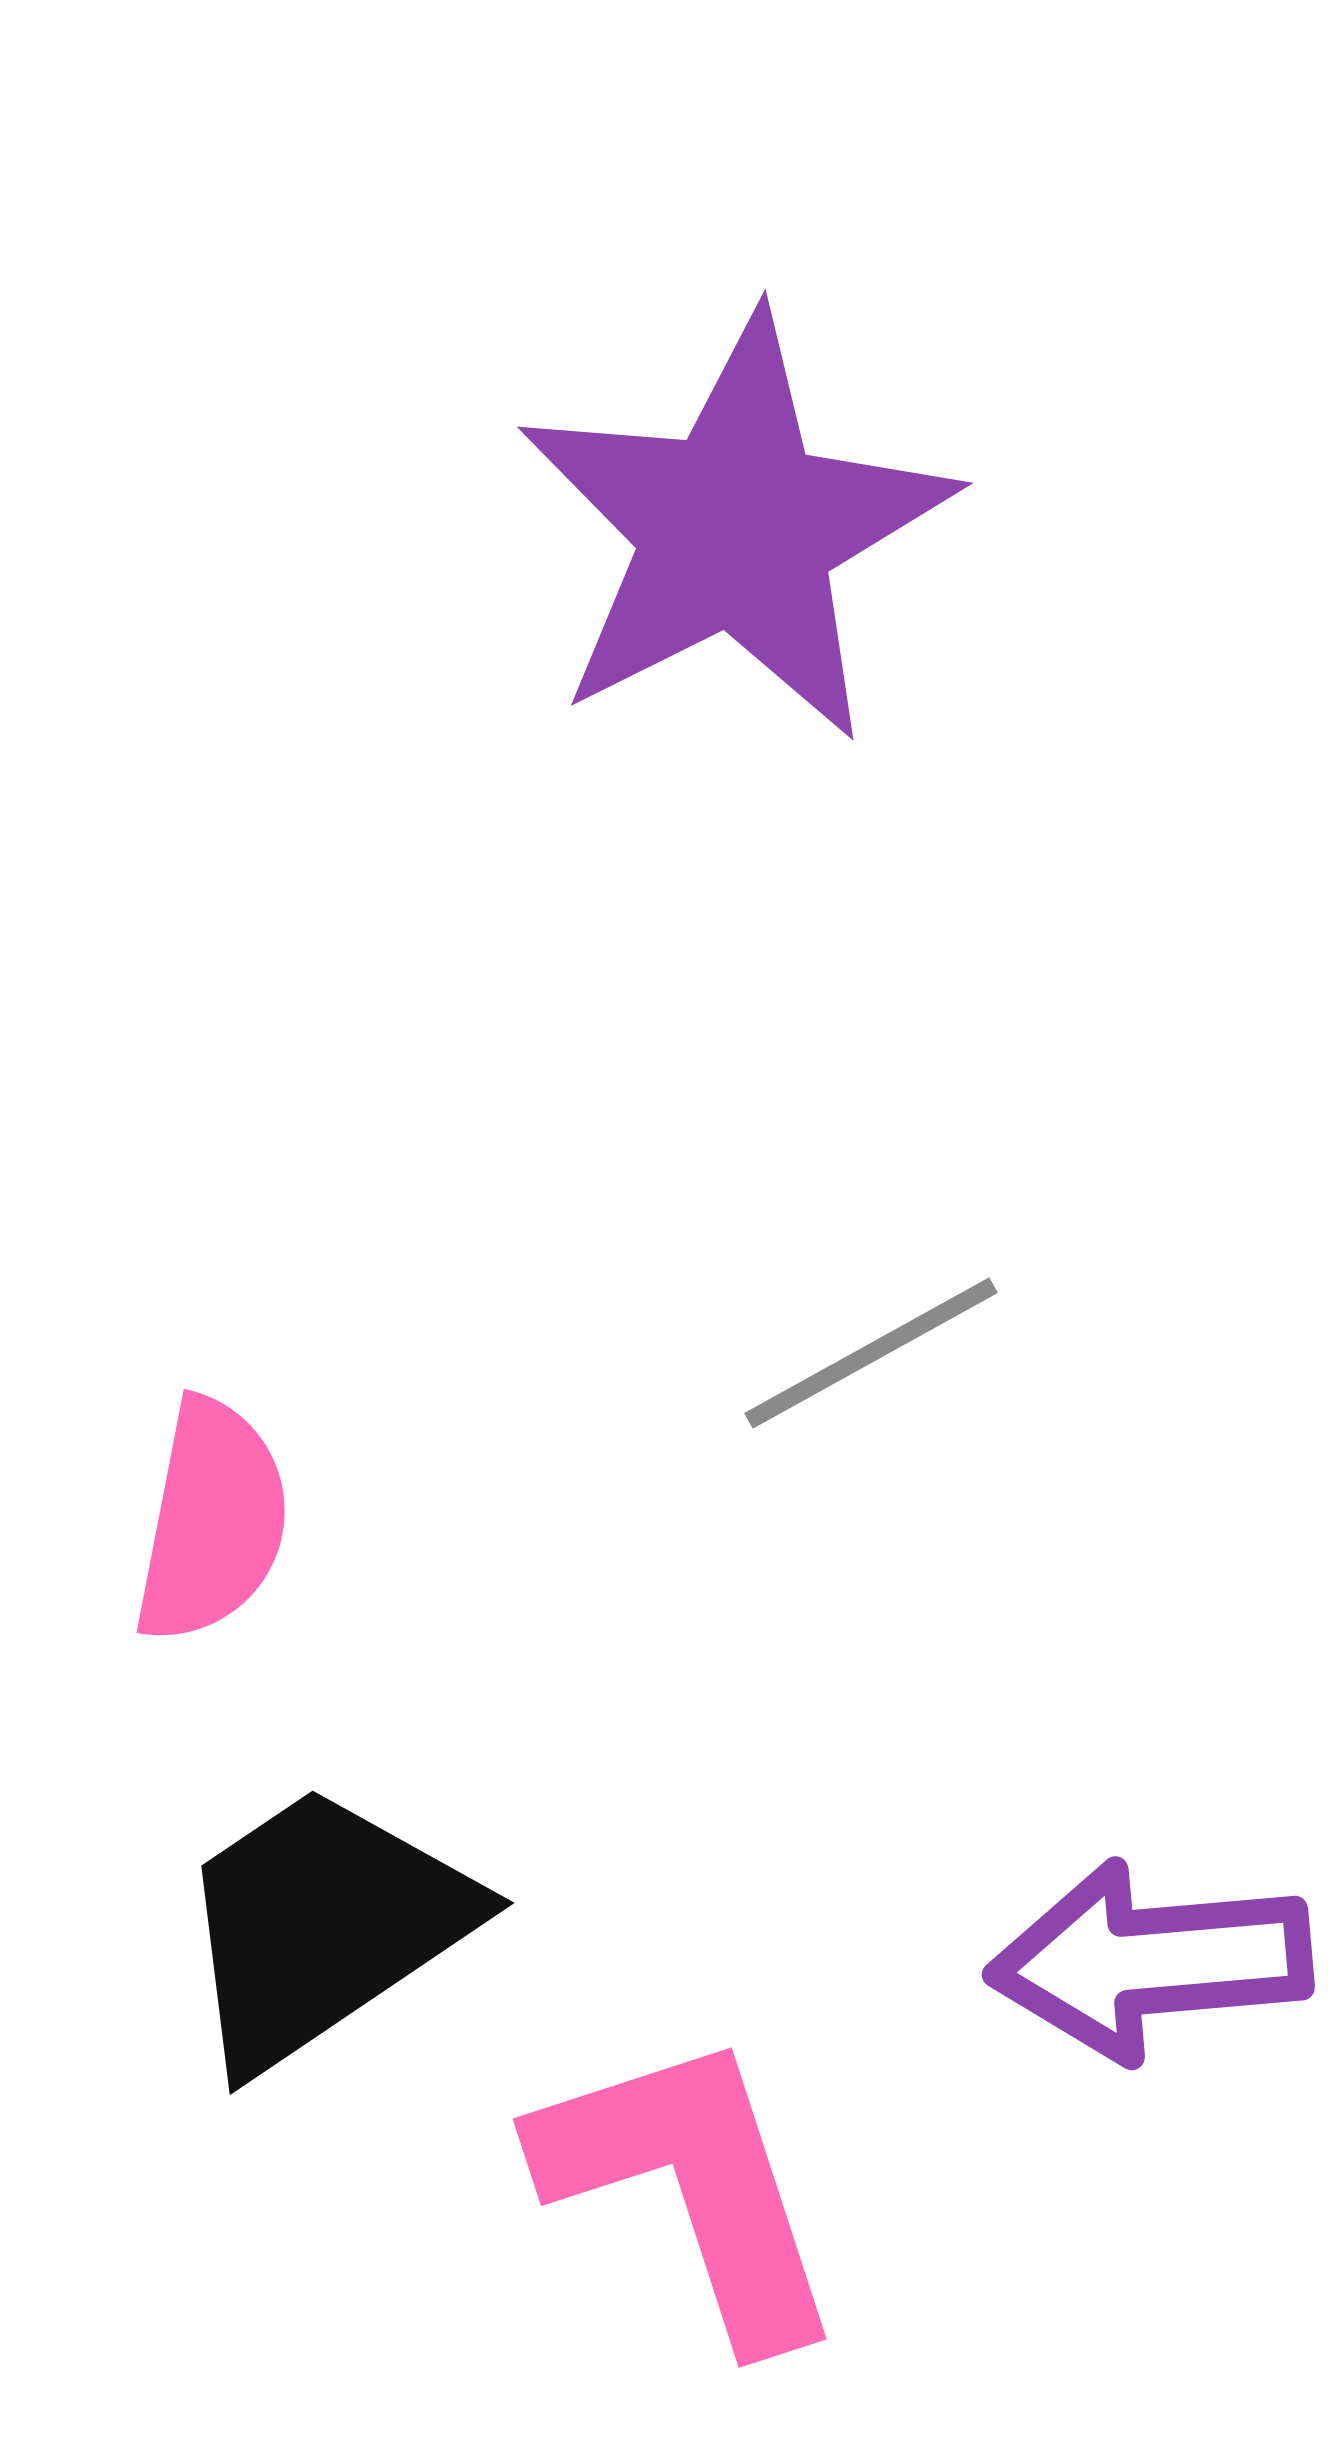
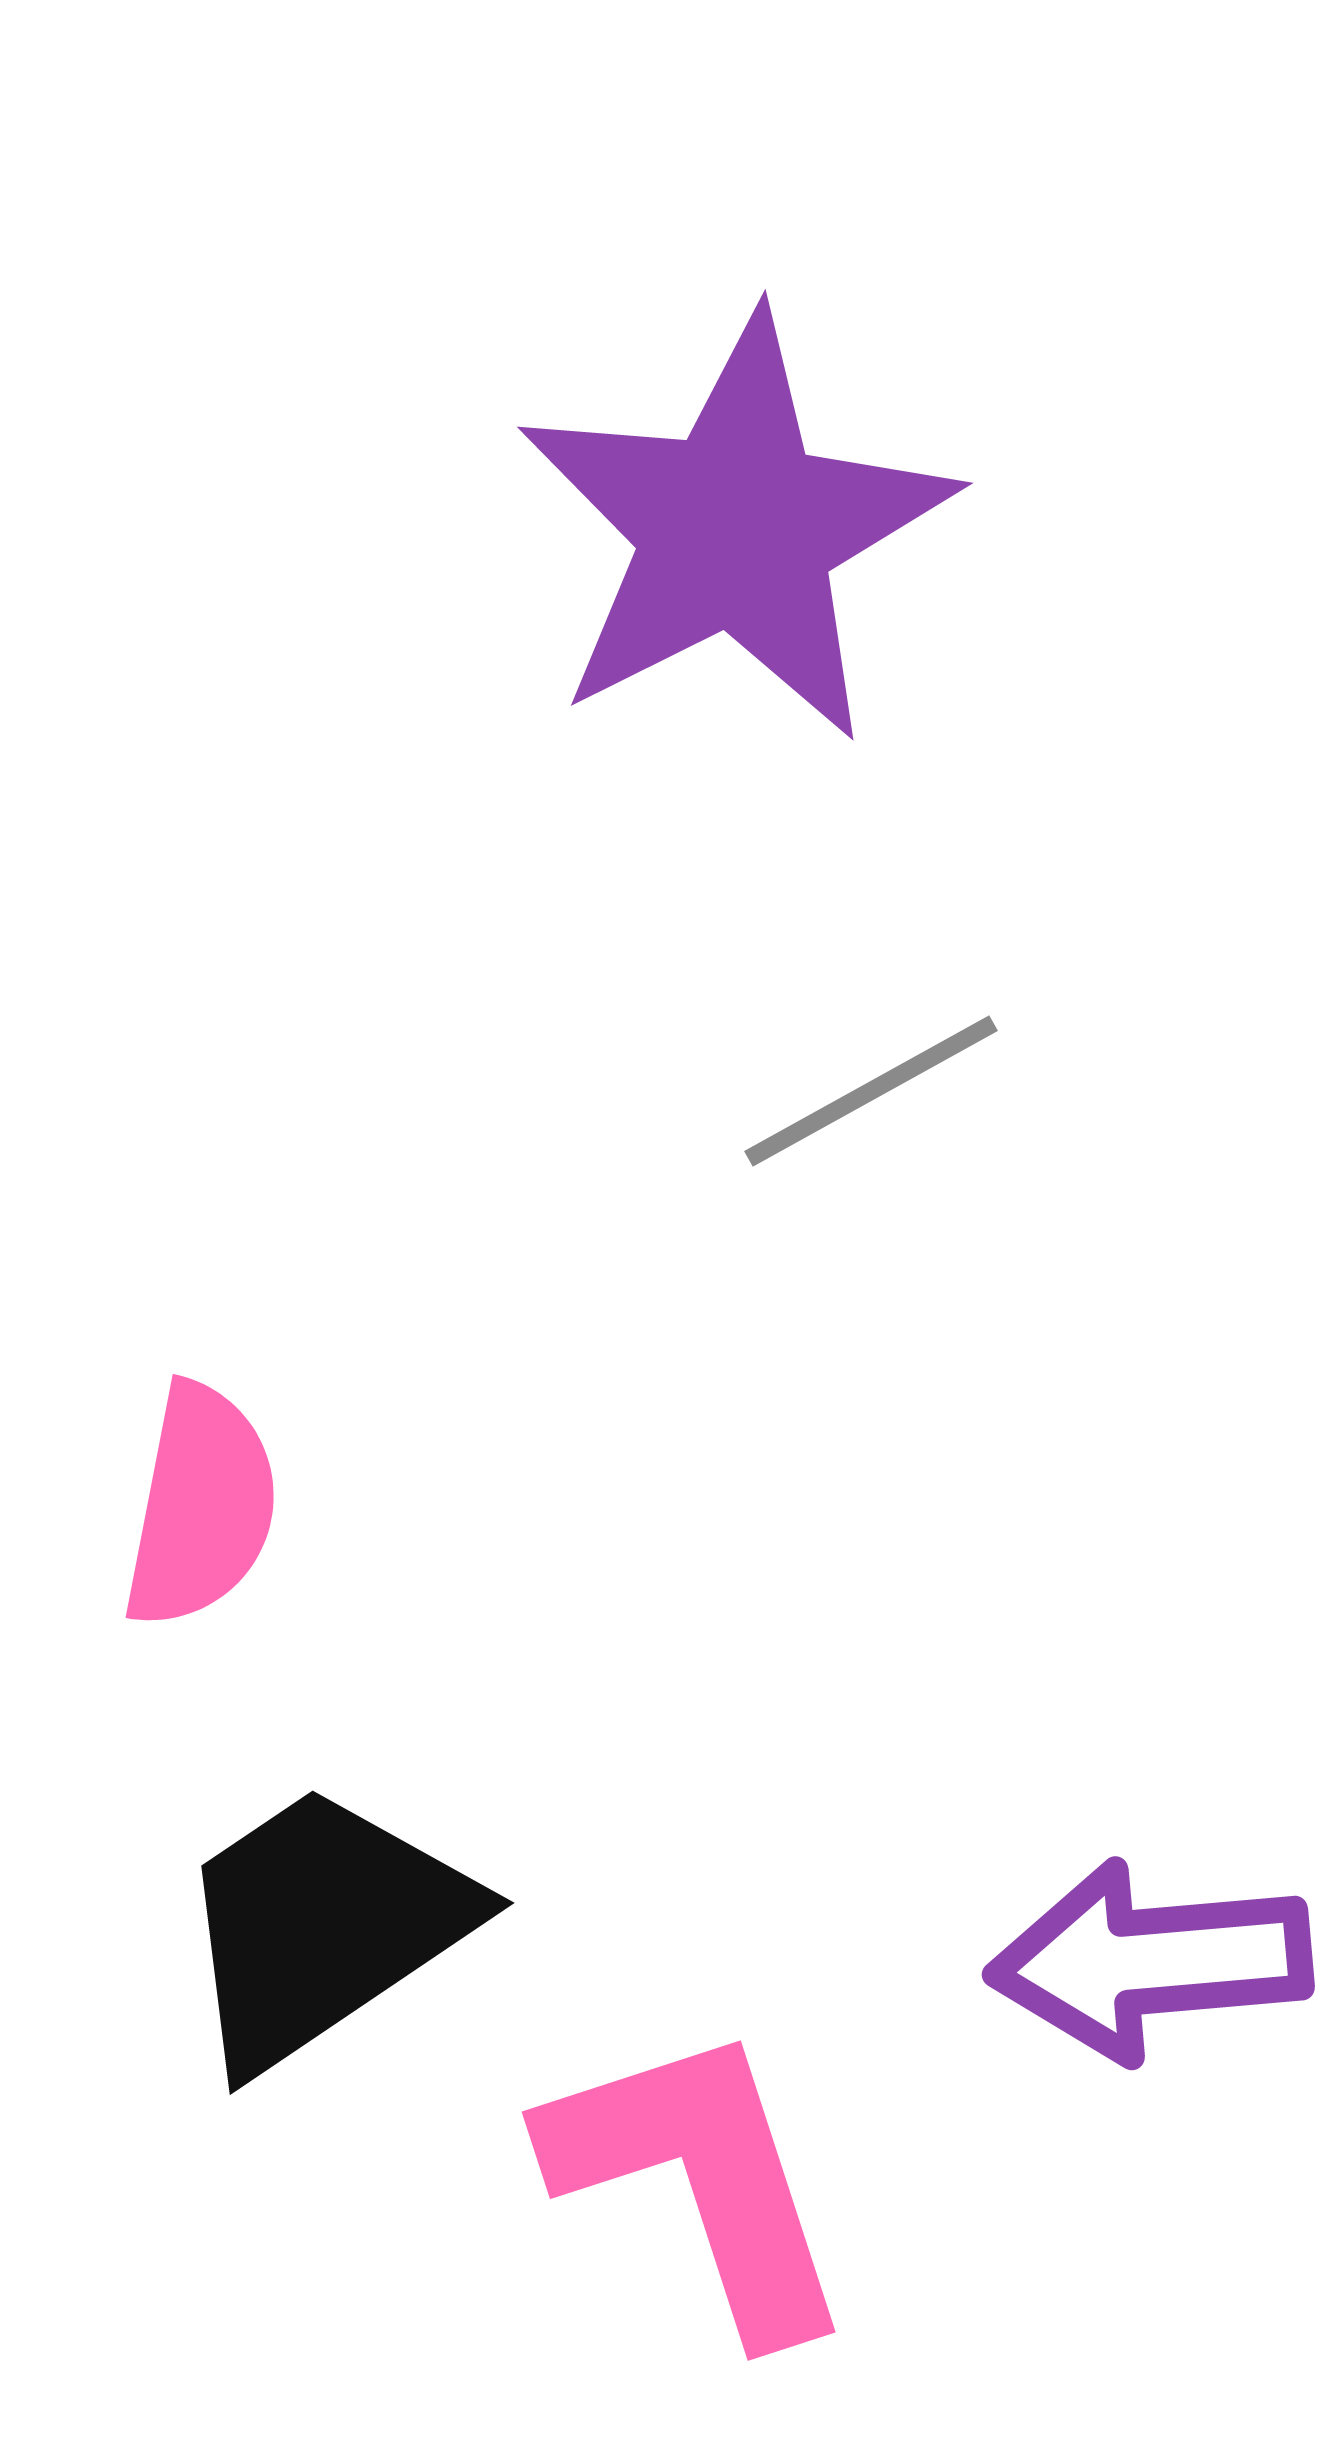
gray line: moved 262 px up
pink semicircle: moved 11 px left, 15 px up
pink L-shape: moved 9 px right, 7 px up
